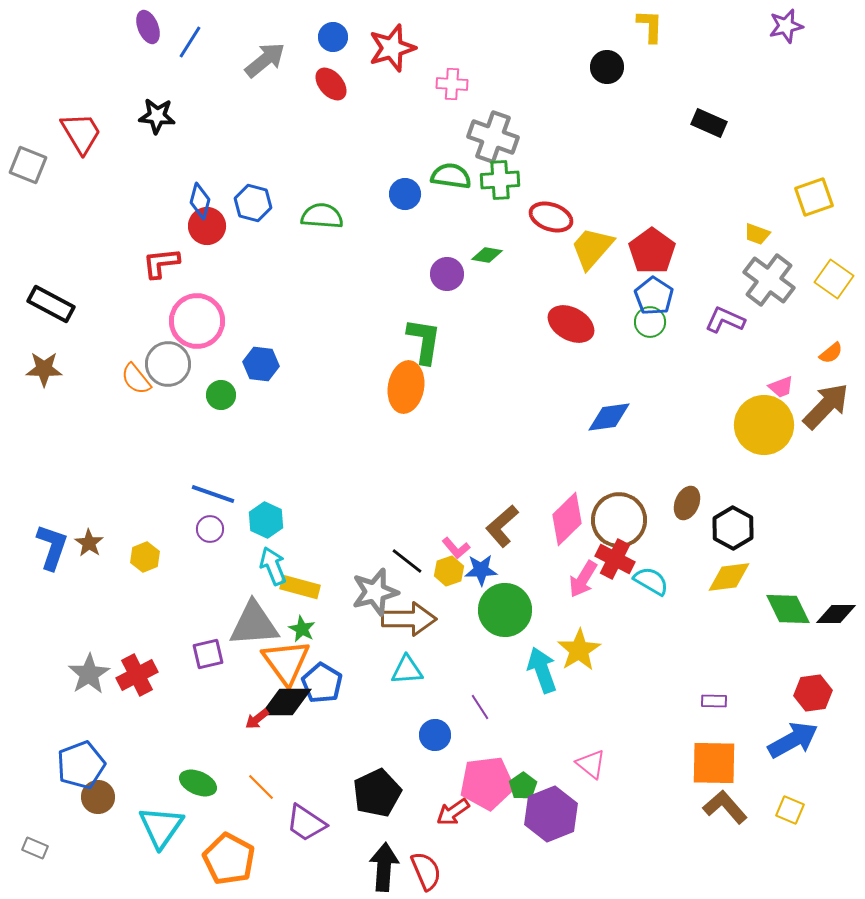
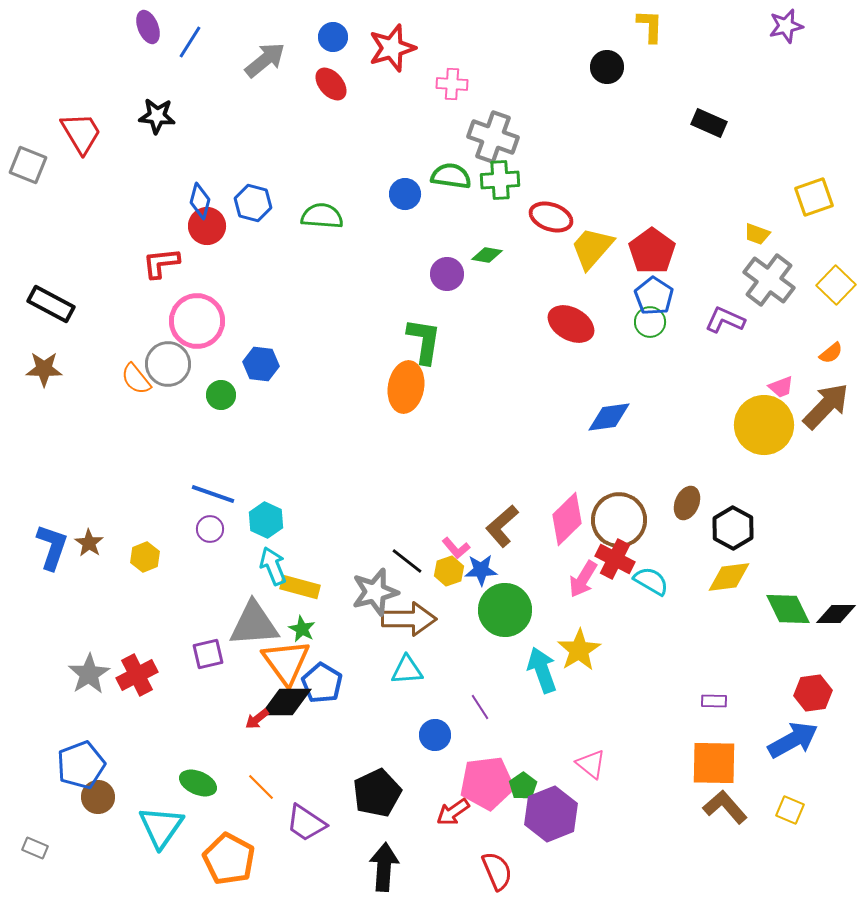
yellow square at (834, 279): moved 2 px right, 6 px down; rotated 9 degrees clockwise
red semicircle at (426, 871): moved 71 px right
